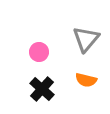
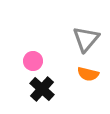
pink circle: moved 6 px left, 9 px down
orange semicircle: moved 2 px right, 6 px up
